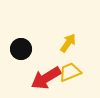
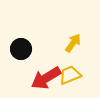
yellow arrow: moved 5 px right
yellow trapezoid: moved 3 px down
